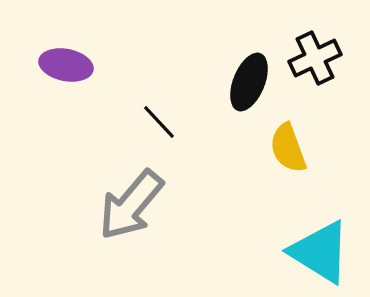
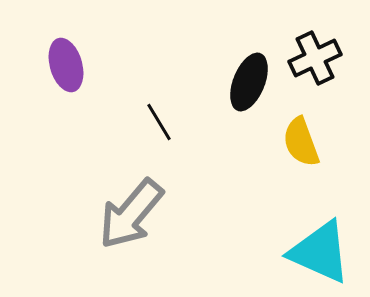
purple ellipse: rotated 63 degrees clockwise
black line: rotated 12 degrees clockwise
yellow semicircle: moved 13 px right, 6 px up
gray arrow: moved 9 px down
cyan triangle: rotated 8 degrees counterclockwise
